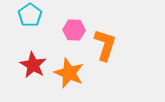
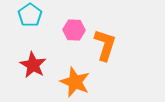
orange star: moved 6 px right, 9 px down
